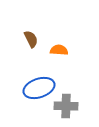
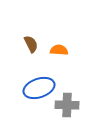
brown semicircle: moved 5 px down
gray cross: moved 1 px right, 1 px up
